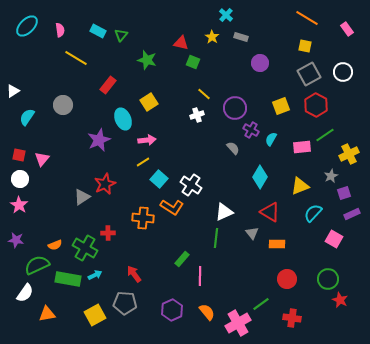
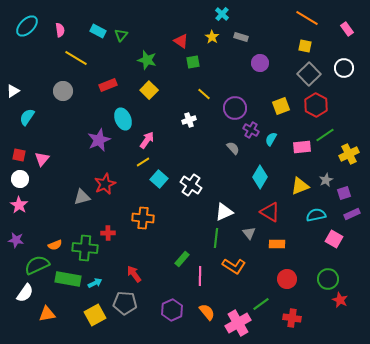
cyan cross at (226, 15): moved 4 px left, 1 px up
red triangle at (181, 43): moved 2 px up; rotated 21 degrees clockwise
green square at (193, 62): rotated 32 degrees counterclockwise
white circle at (343, 72): moved 1 px right, 4 px up
gray square at (309, 74): rotated 15 degrees counterclockwise
red rectangle at (108, 85): rotated 30 degrees clockwise
yellow square at (149, 102): moved 12 px up; rotated 12 degrees counterclockwise
gray circle at (63, 105): moved 14 px up
white cross at (197, 115): moved 8 px left, 5 px down
pink arrow at (147, 140): rotated 48 degrees counterclockwise
gray star at (331, 176): moved 5 px left, 4 px down
gray triangle at (82, 197): rotated 18 degrees clockwise
orange L-shape at (172, 207): moved 62 px right, 59 px down
cyan semicircle at (313, 213): moved 3 px right, 2 px down; rotated 36 degrees clockwise
gray triangle at (252, 233): moved 3 px left
green cross at (85, 248): rotated 25 degrees counterclockwise
cyan arrow at (95, 275): moved 8 px down
